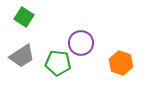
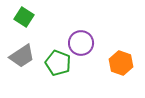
green pentagon: rotated 15 degrees clockwise
